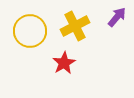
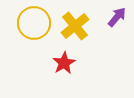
yellow cross: rotated 12 degrees counterclockwise
yellow circle: moved 4 px right, 8 px up
